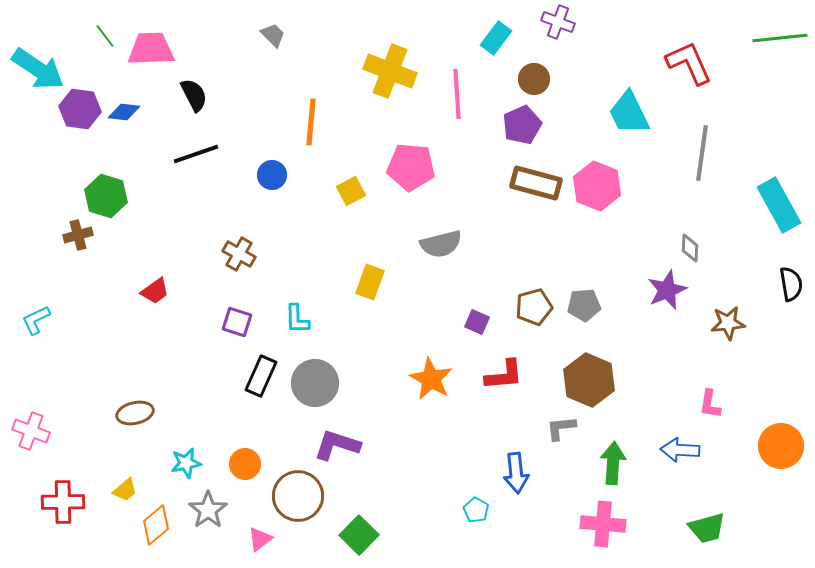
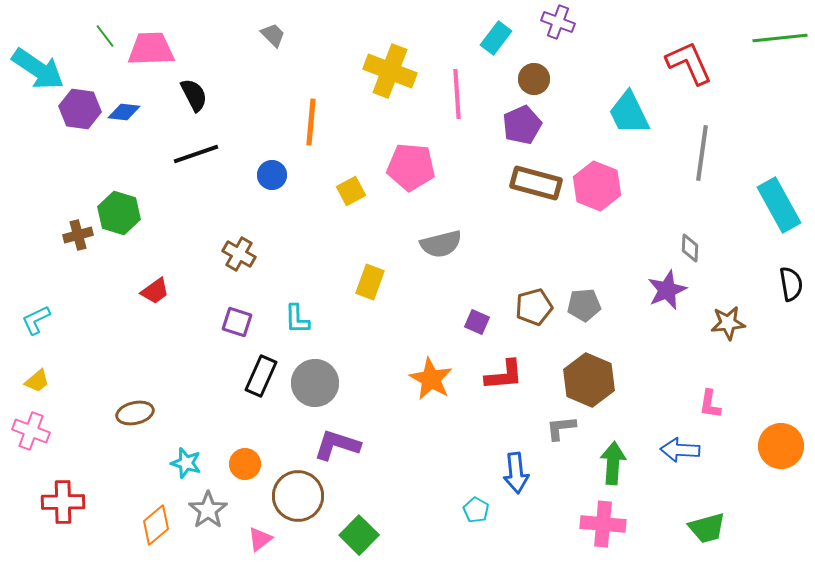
green hexagon at (106, 196): moved 13 px right, 17 px down
cyan star at (186, 463): rotated 28 degrees clockwise
yellow trapezoid at (125, 490): moved 88 px left, 109 px up
